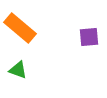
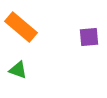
orange rectangle: moved 1 px right, 1 px up
